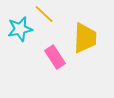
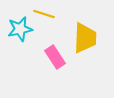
yellow line: rotated 25 degrees counterclockwise
